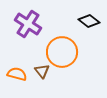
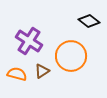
purple cross: moved 1 px right, 17 px down
orange circle: moved 9 px right, 4 px down
brown triangle: rotated 35 degrees clockwise
